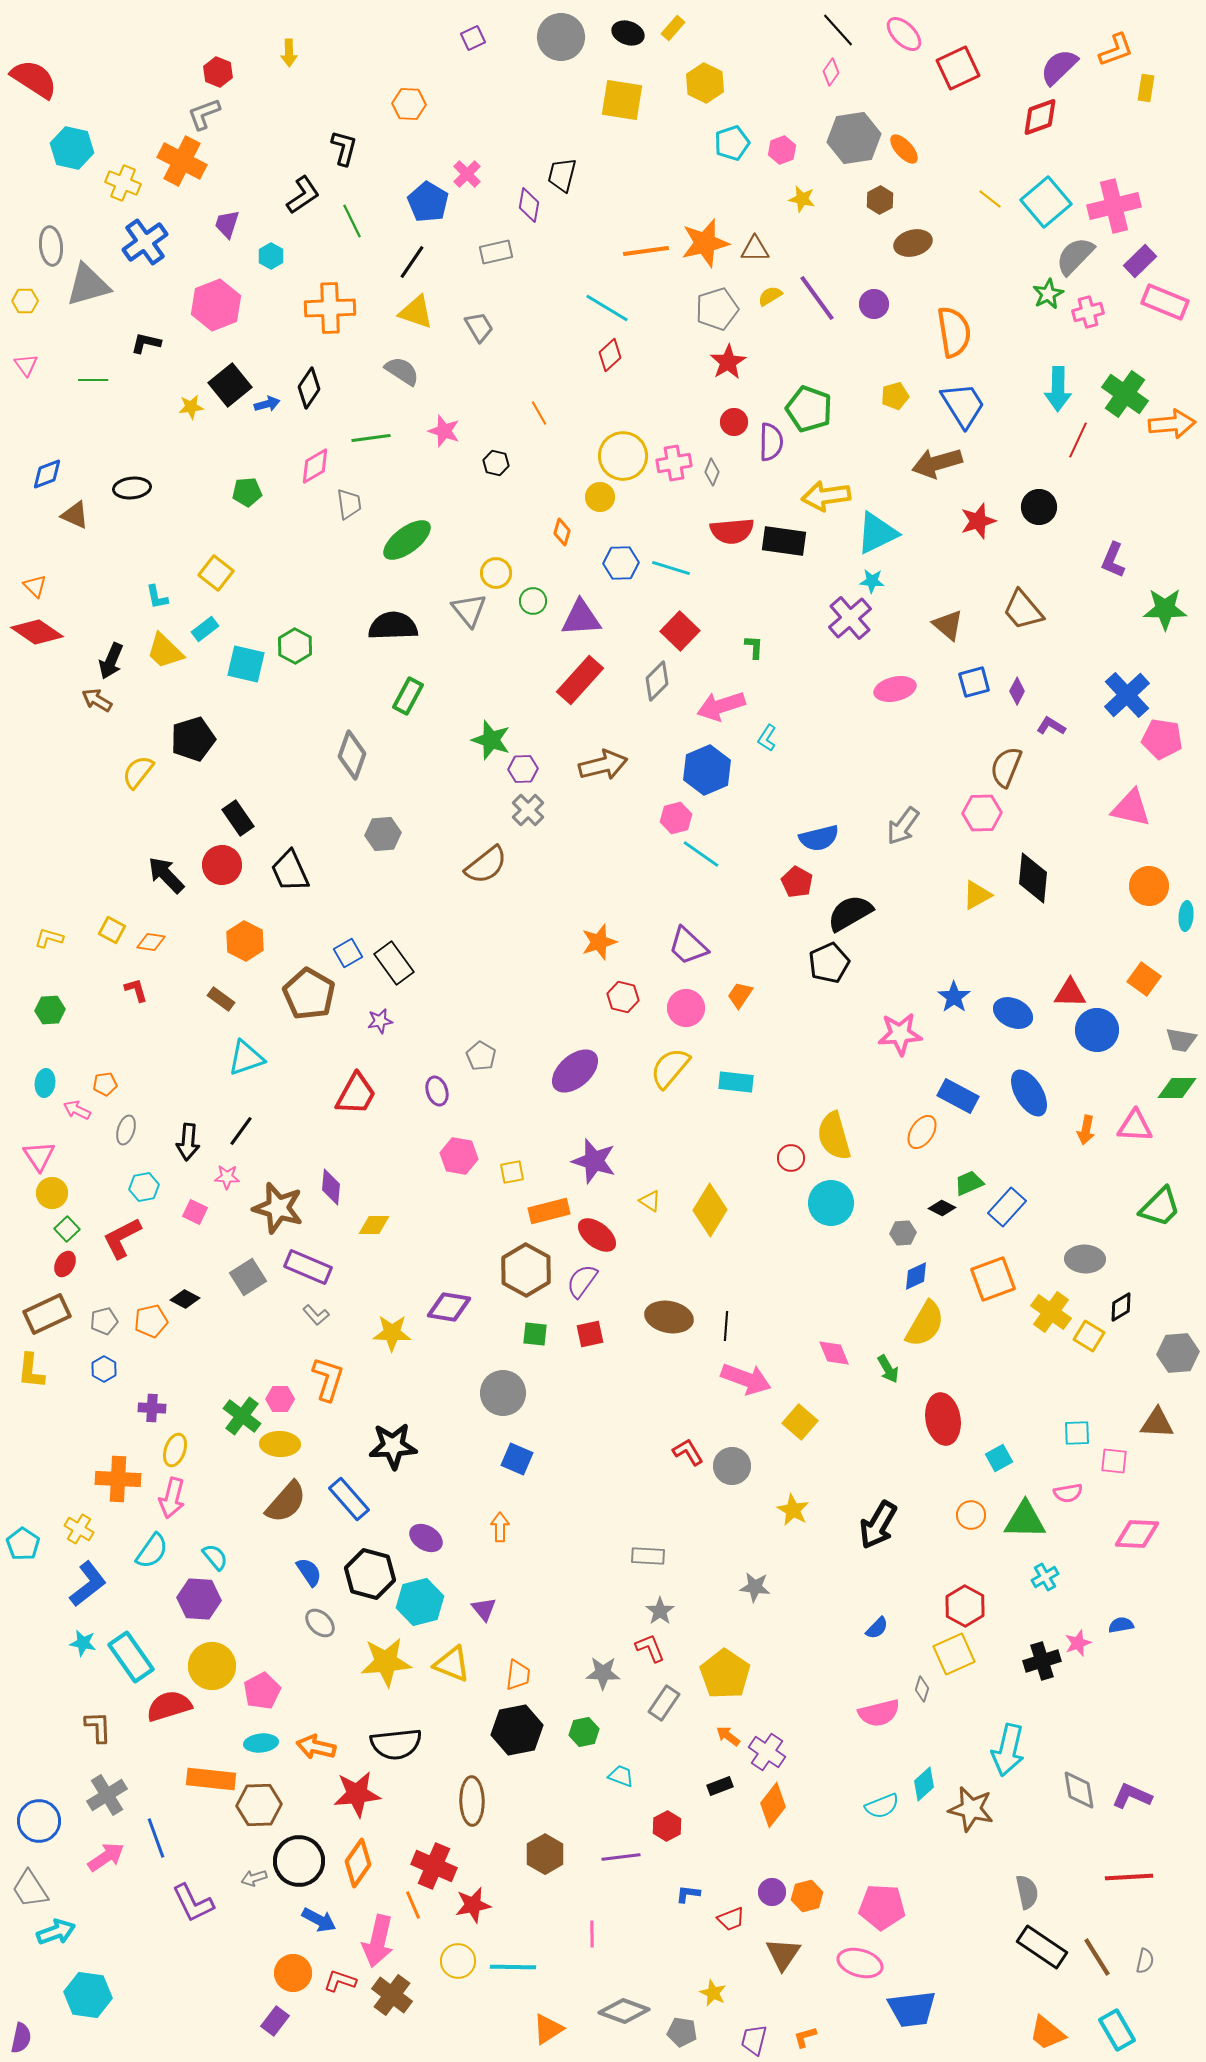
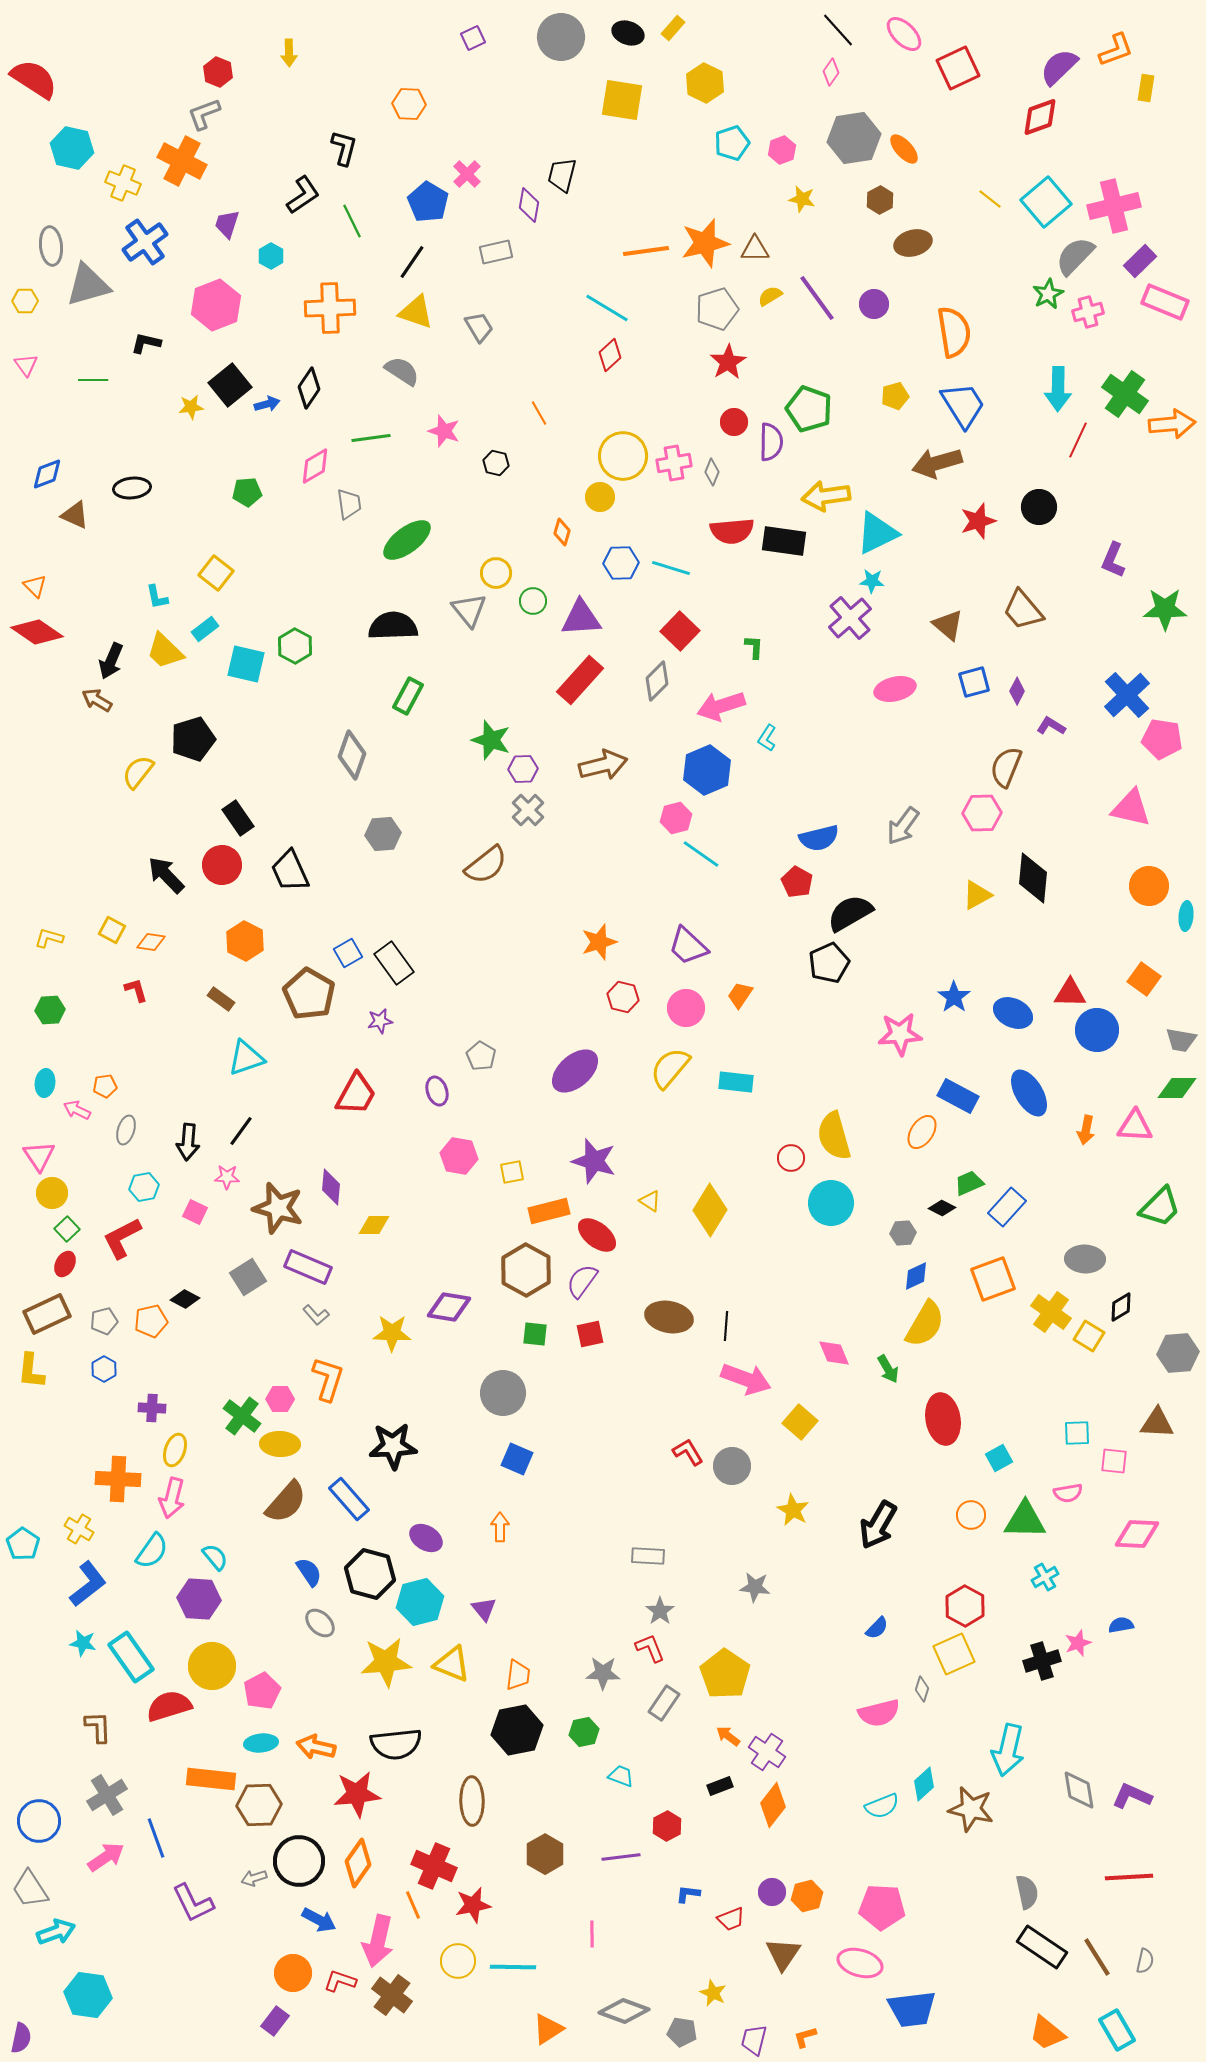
orange pentagon at (105, 1084): moved 2 px down
